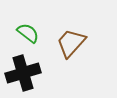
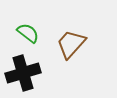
brown trapezoid: moved 1 px down
